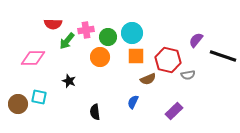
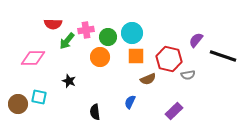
red hexagon: moved 1 px right, 1 px up
blue semicircle: moved 3 px left
